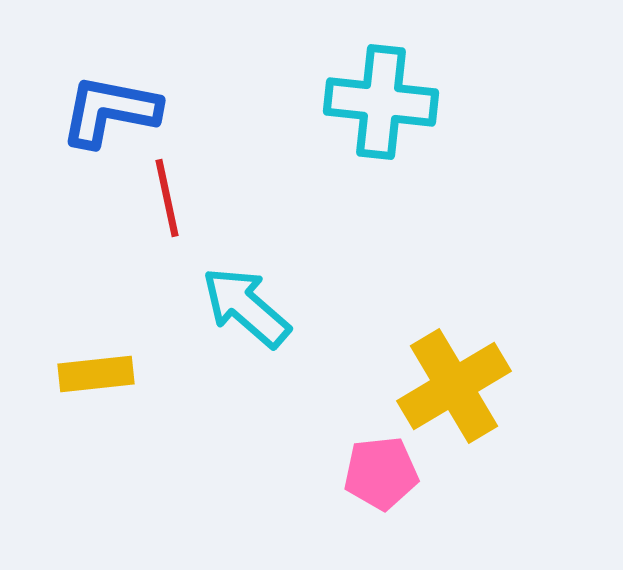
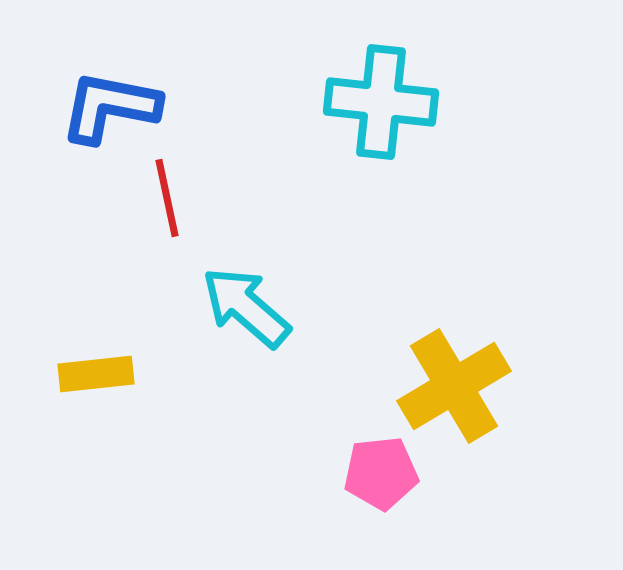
blue L-shape: moved 4 px up
